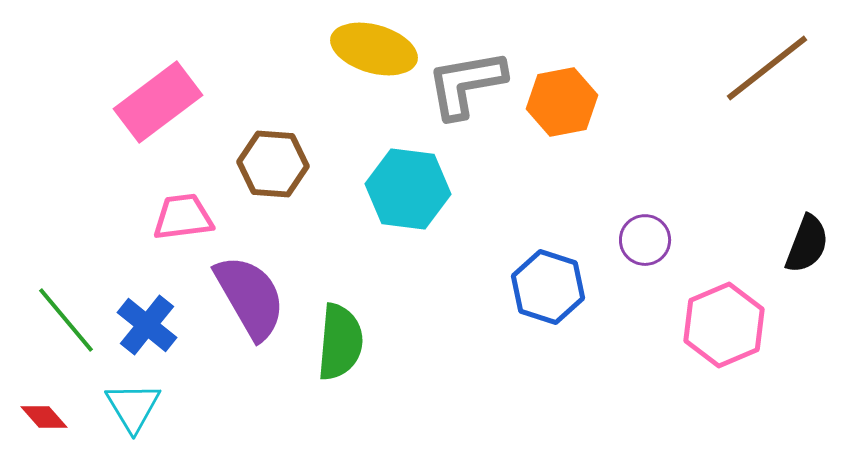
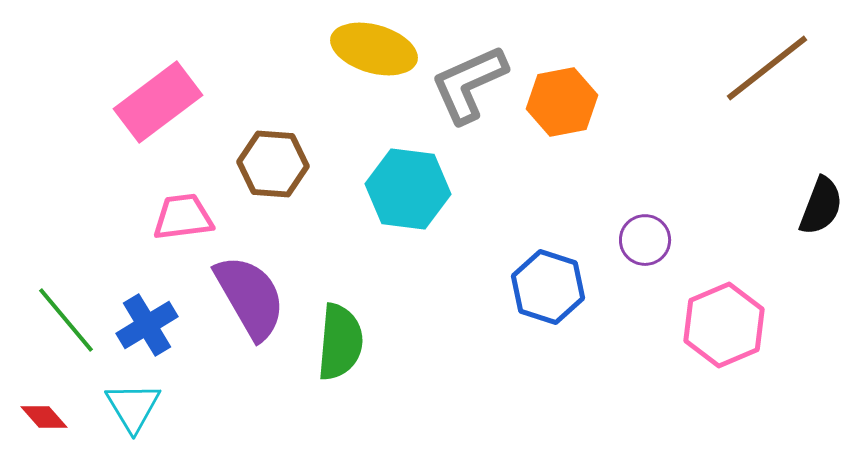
gray L-shape: moved 3 px right; rotated 14 degrees counterclockwise
black semicircle: moved 14 px right, 38 px up
blue cross: rotated 20 degrees clockwise
